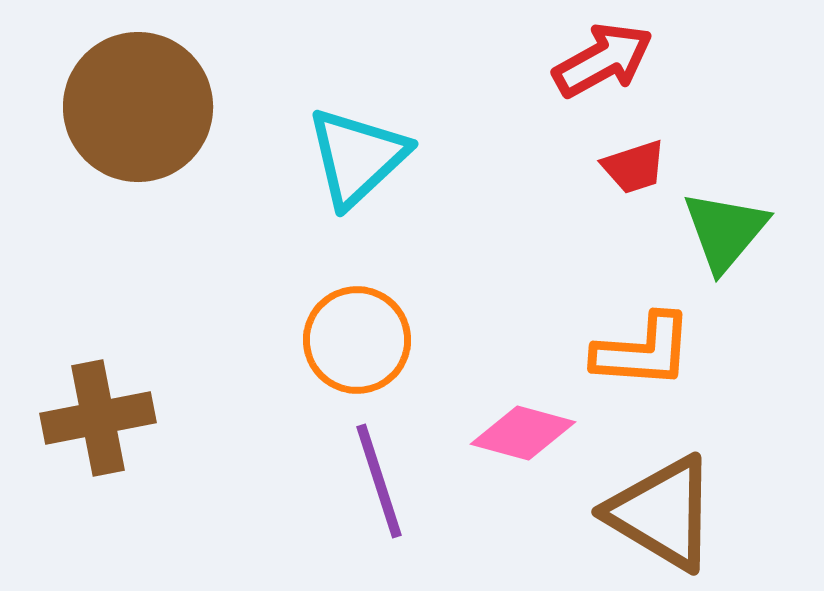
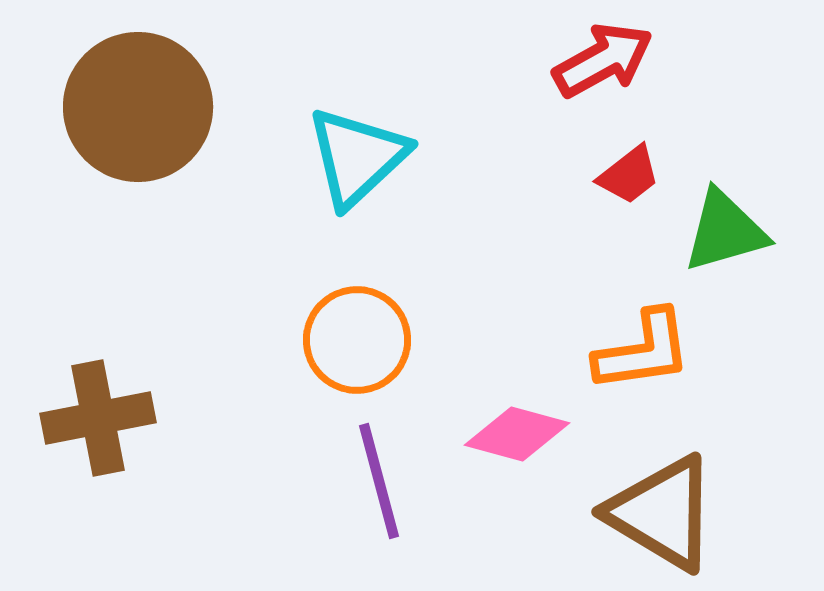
red trapezoid: moved 5 px left, 8 px down; rotated 20 degrees counterclockwise
green triangle: rotated 34 degrees clockwise
orange L-shape: rotated 12 degrees counterclockwise
pink diamond: moved 6 px left, 1 px down
purple line: rotated 3 degrees clockwise
